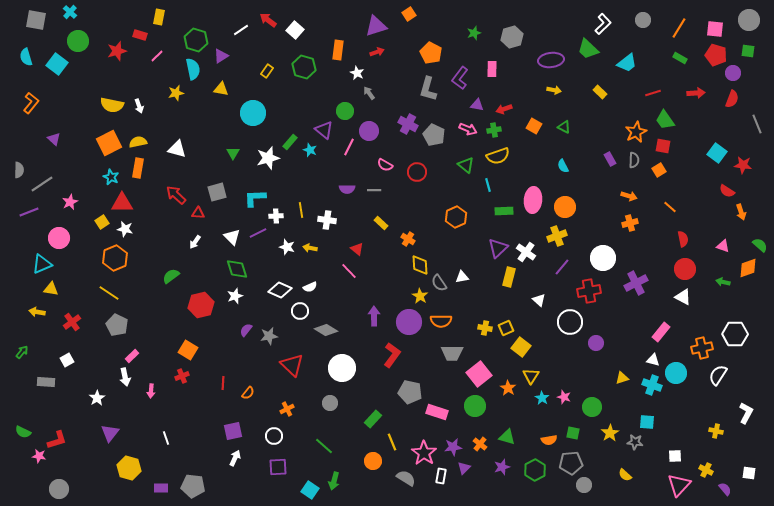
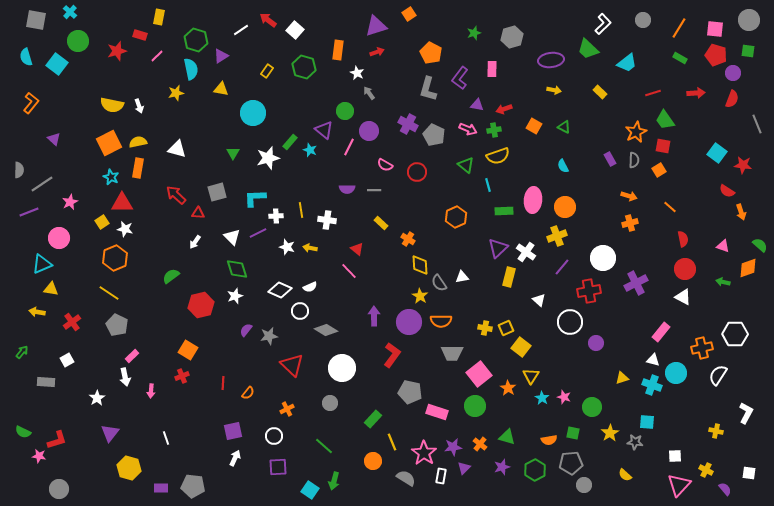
cyan semicircle at (193, 69): moved 2 px left
